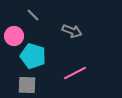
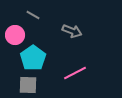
gray line: rotated 16 degrees counterclockwise
pink circle: moved 1 px right, 1 px up
cyan pentagon: moved 2 px down; rotated 20 degrees clockwise
gray square: moved 1 px right
